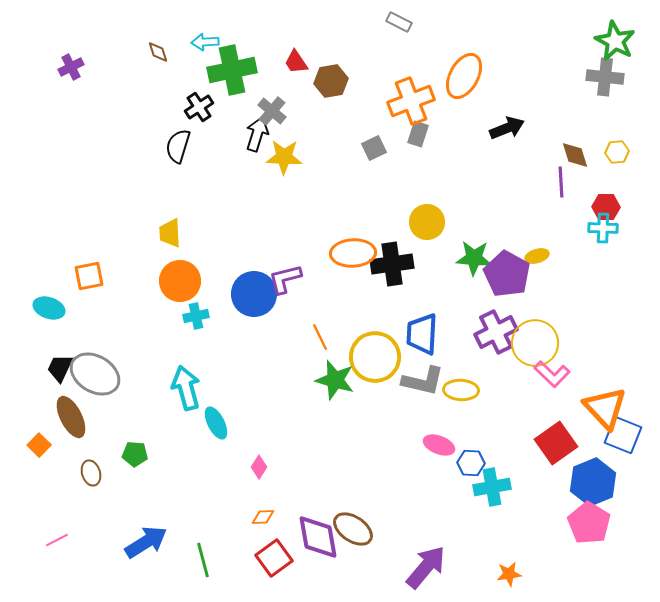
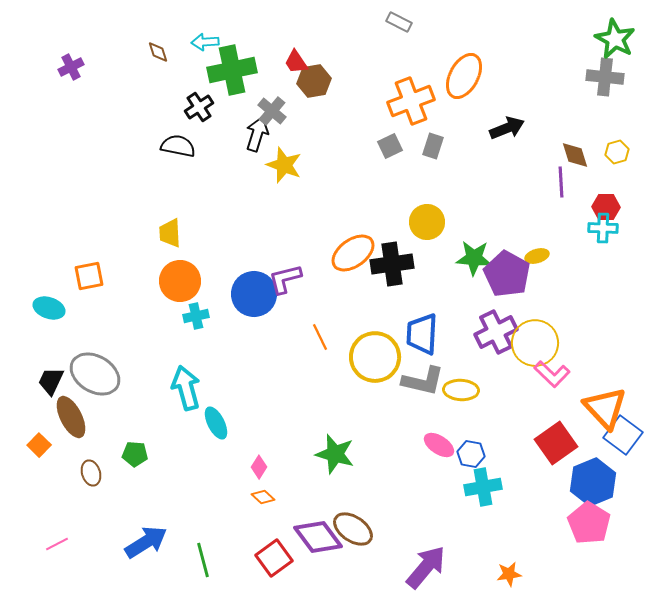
green star at (615, 41): moved 2 px up
brown hexagon at (331, 81): moved 17 px left
gray rectangle at (418, 134): moved 15 px right, 12 px down
black semicircle at (178, 146): rotated 84 degrees clockwise
gray square at (374, 148): moved 16 px right, 2 px up
yellow hexagon at (617, 152): rotated 10 degrees counterclockwise
yellow star at (284, 157): moved 8 px down; rotated 18 degrees clockwise
orange ellipse at (353, 253): rotated 33 degrees counterclockwise
black trapezoid at (60, 368): moved 9 px left, 13 px down
green star at (335, 380): moved 74 px down
blue square at (623, 435): rotated 15 degrees clockwise
pink ellipse at (439, 445): rotated 12 degrees clockwise
blue hexagon at (471, 463): moved 9 px up; rotated 8 degrees clockwise
cyan cross at (492, 487): moved 9 px left
orange diamond at (263, 517): moved 20 px up; rotated 45 degrees clockwise
purple diamond at (318, 537): rotated 27 degrees counterclockwise
pink line at (57, 540): moved 4 px down
